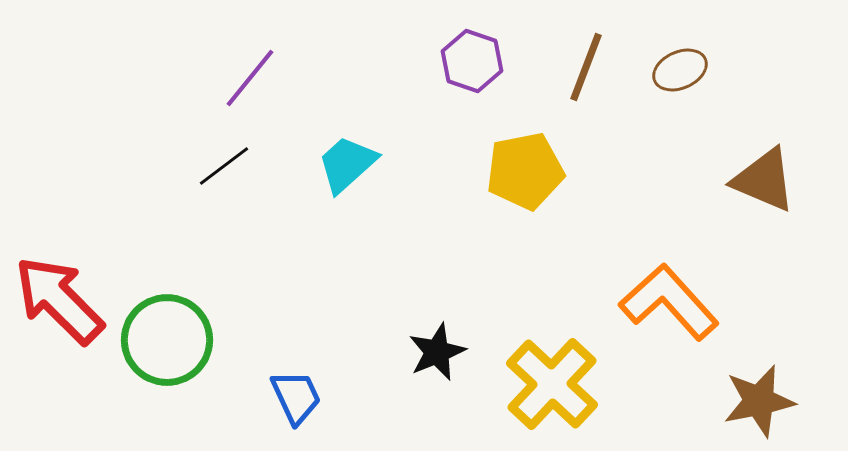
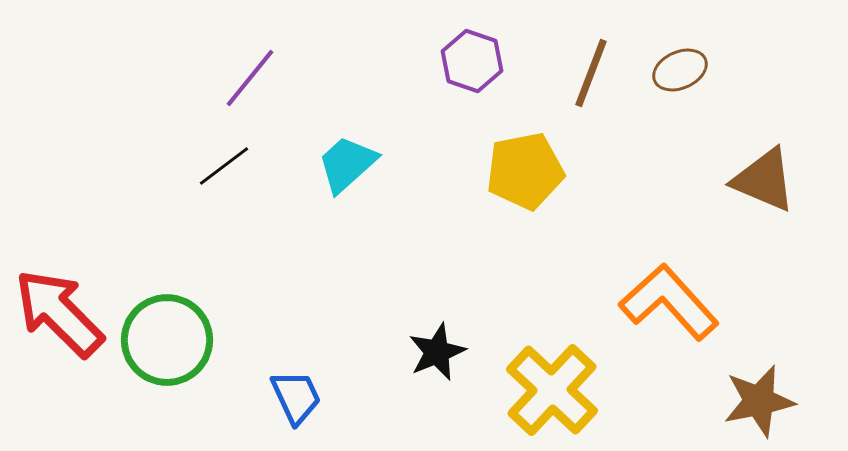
brown line: moved 5 px right, 6 px down
red arrow: moved 13 px down
yellow cross: moved 6 px down
